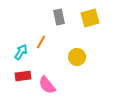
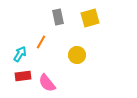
gray rectangle: moved 1 px left
cyan arrow: moved 1 px left, 2 px down
yellow circle: moved 2 px up
pink semicircle: moved 2 px up
